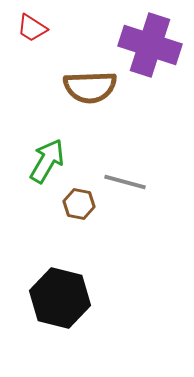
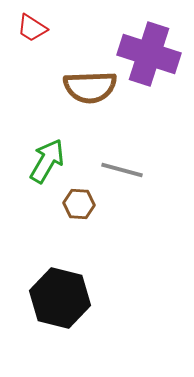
purple cross: moved 1 px left, 9 px down
gray line: moved 3 px left, 12 px up
brown hexagon: rotated 8 degrees counterclockwise
